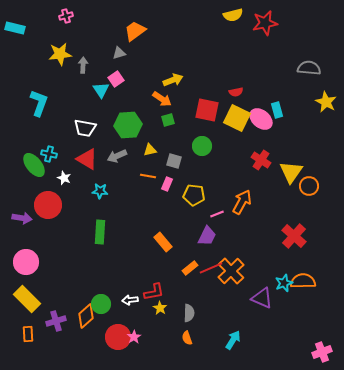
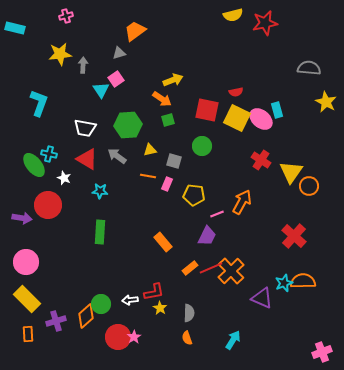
gray arrow at (117, 156): rotated 60 degrees clockwise
